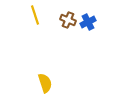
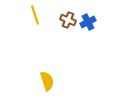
yellow semicircle: moved 2 px right, 2 px up
